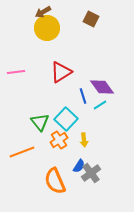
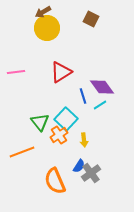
orange cross: moved 5 px up
